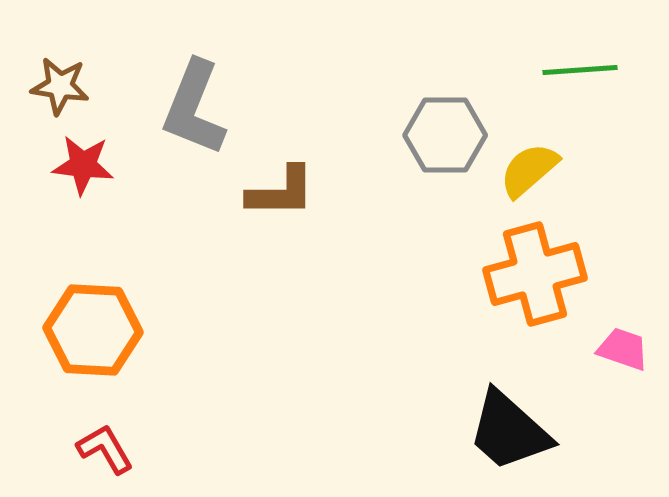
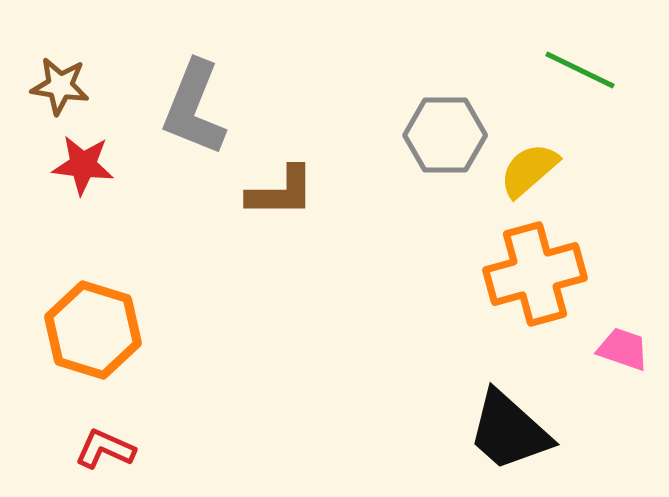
green line: rotated 30 degrees clockwise
orange hexagon: rotated 14 degrees clockwise
red L-shape: rotated 36 degrees counterclockwise
